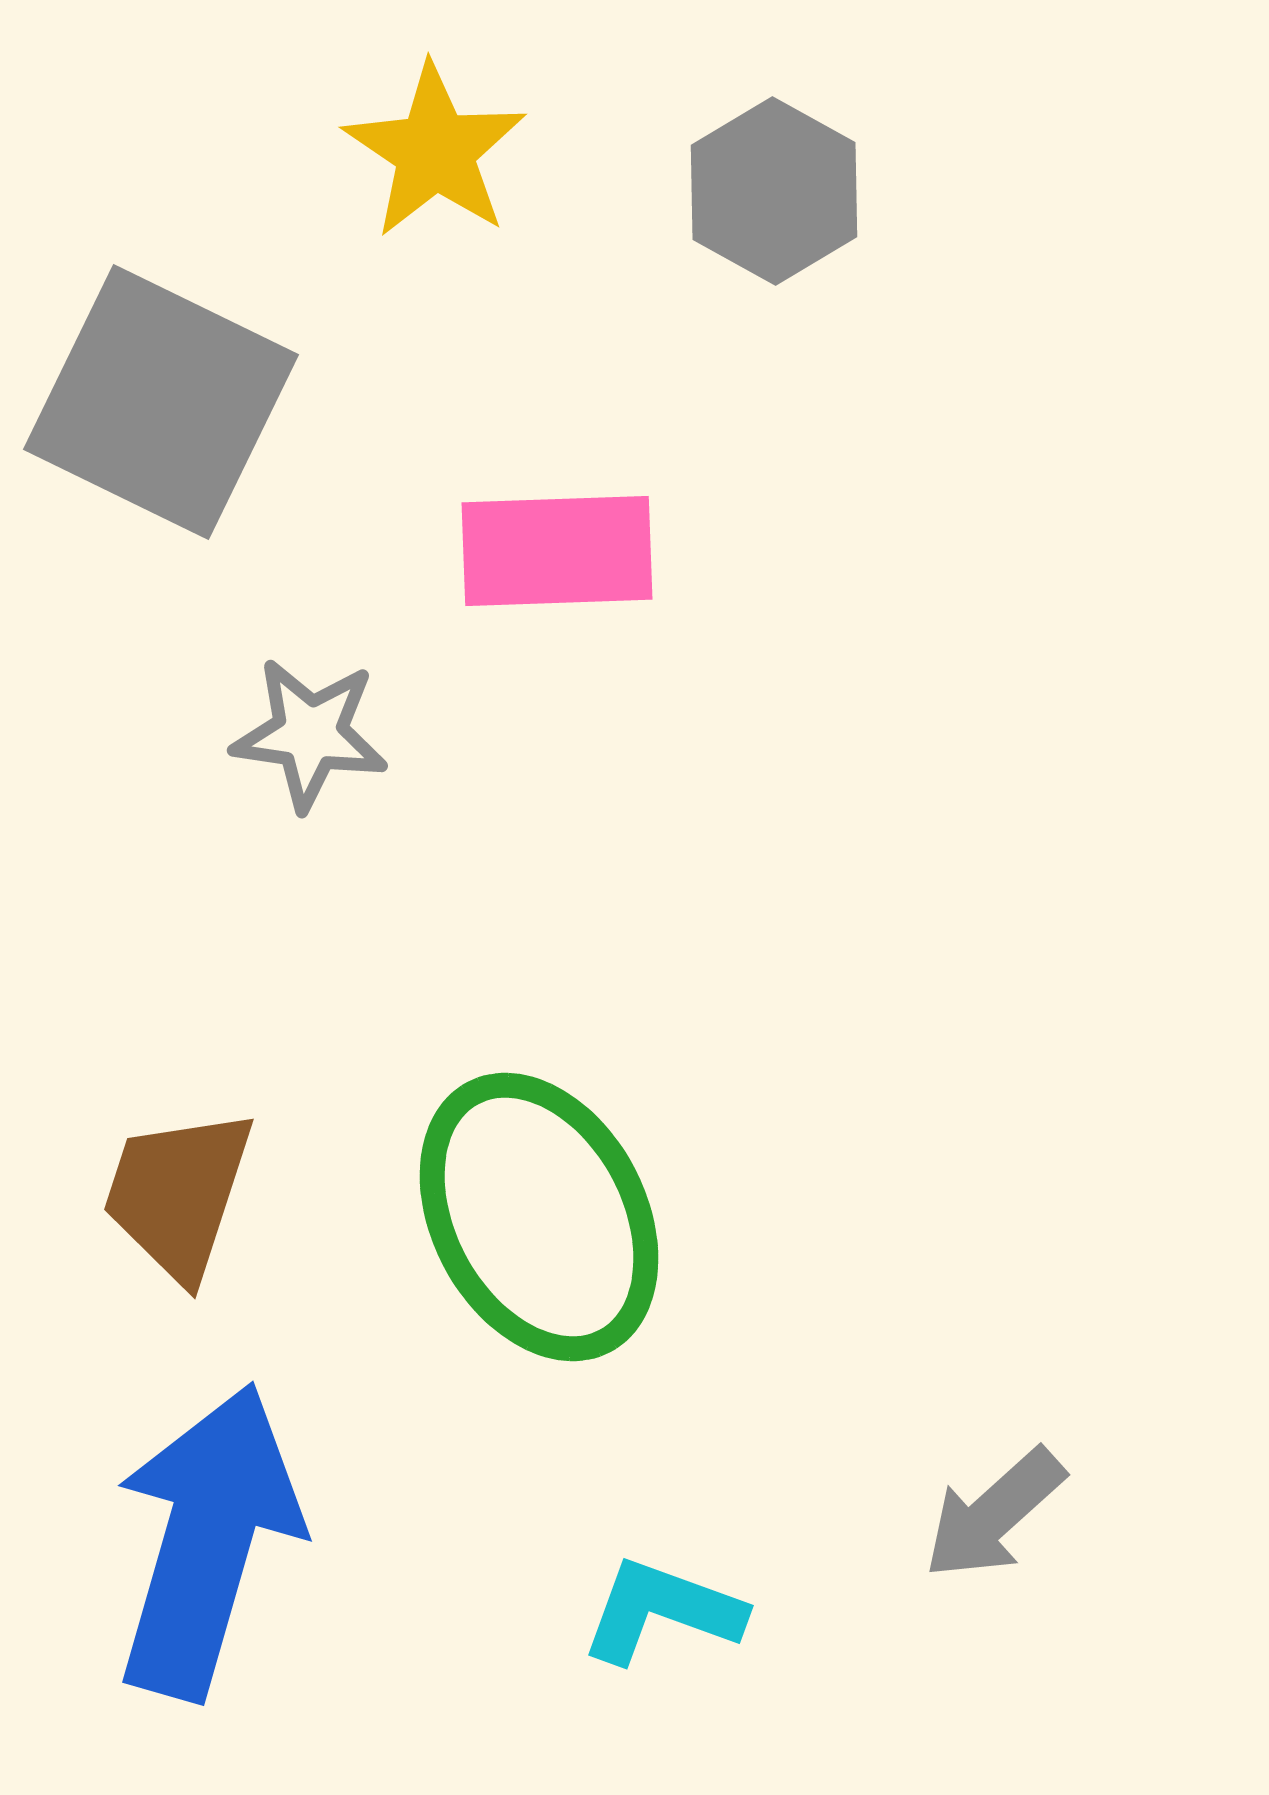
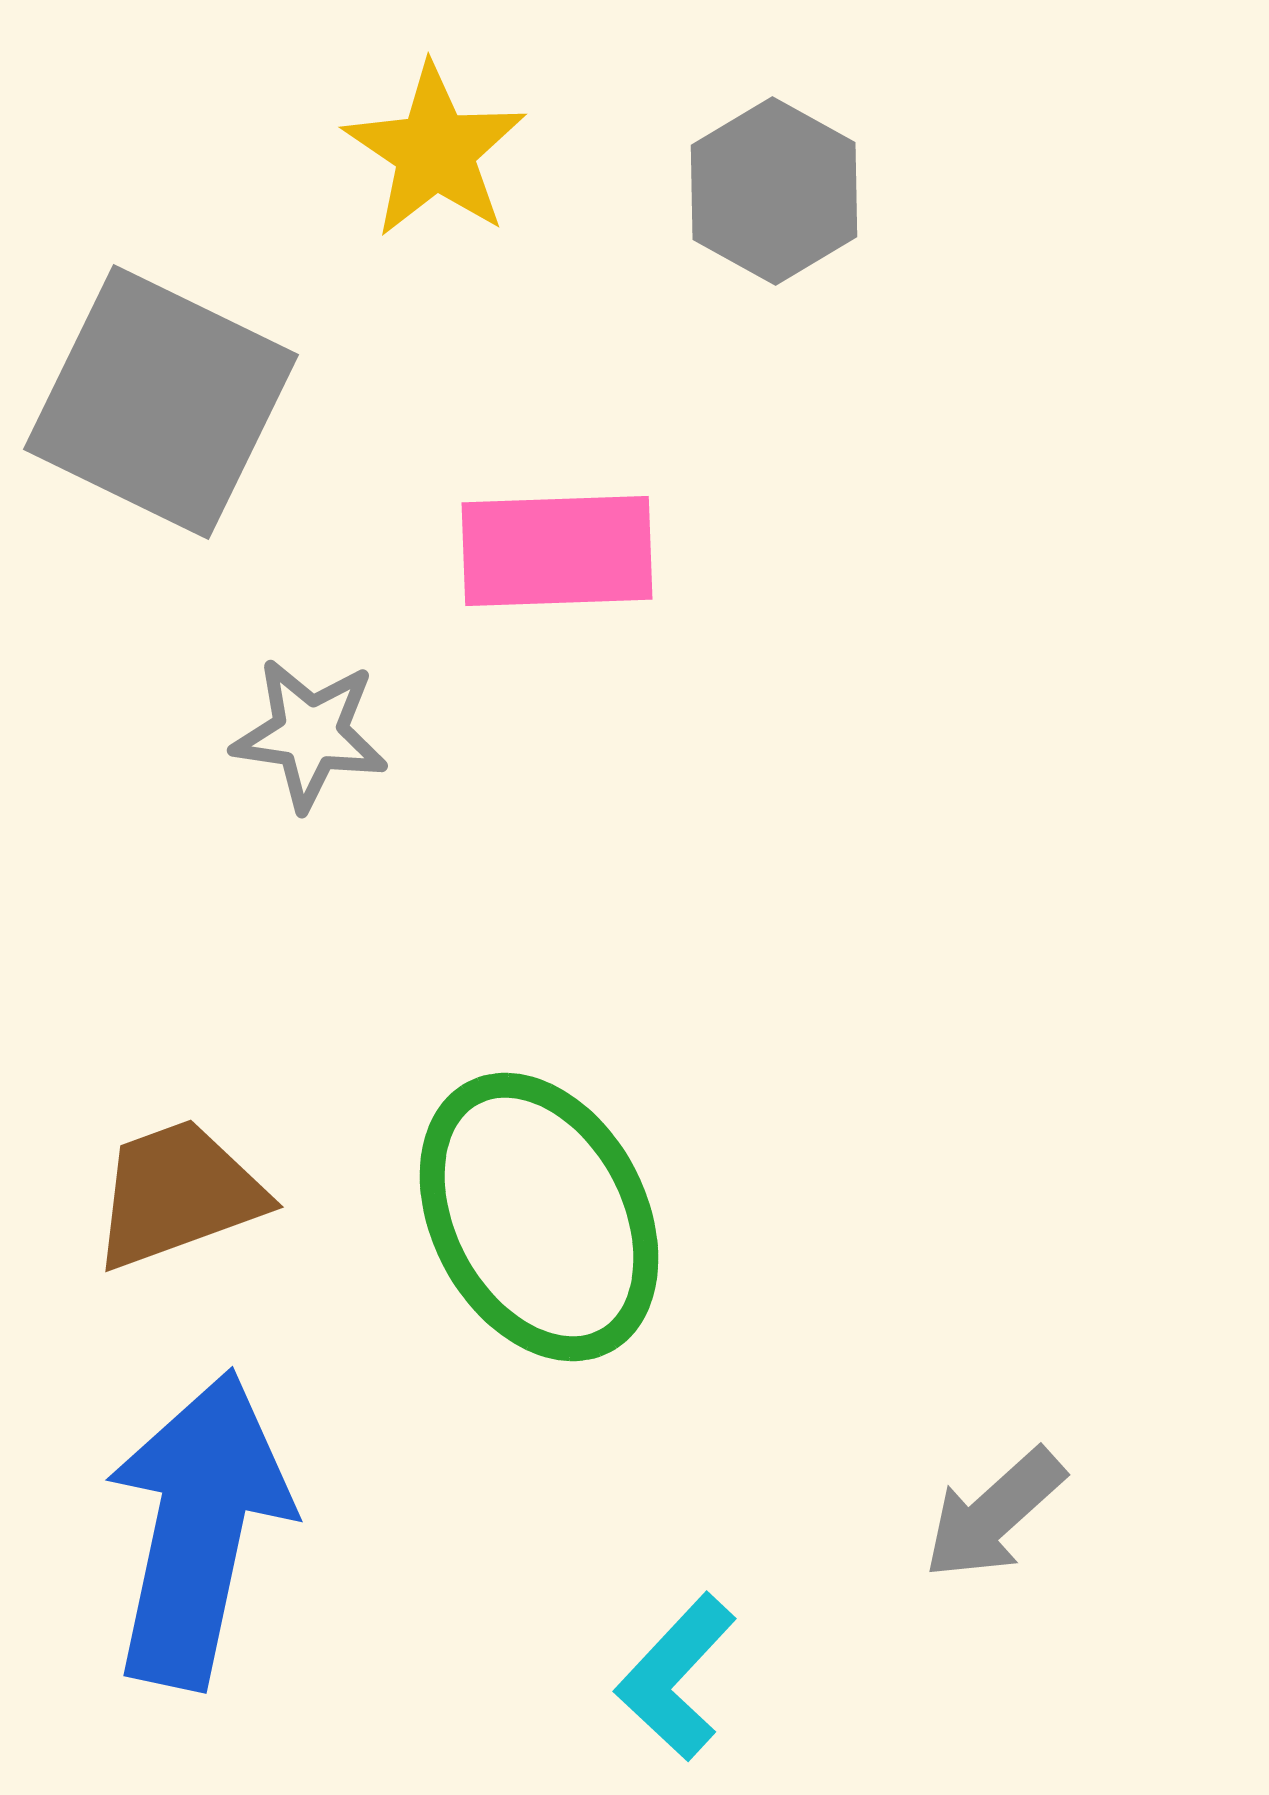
brown trapezoid: rotated 52 degrees clockwise
blue arrow: moved 9 px left, 12 px up; rotated 4 degrees counterclockwise
cyan L-shape: moved 14 px right, 66 px down; rotated 67 degrees counterclockwise
